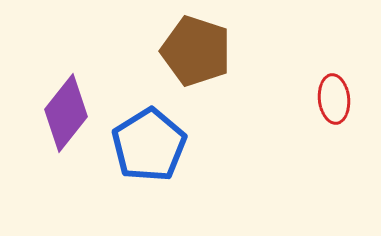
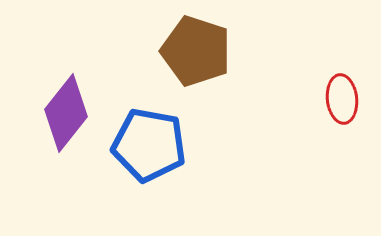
red ellipse: moved 8 px right
blue pentagon: rotated 30 degrees counterclockwise
